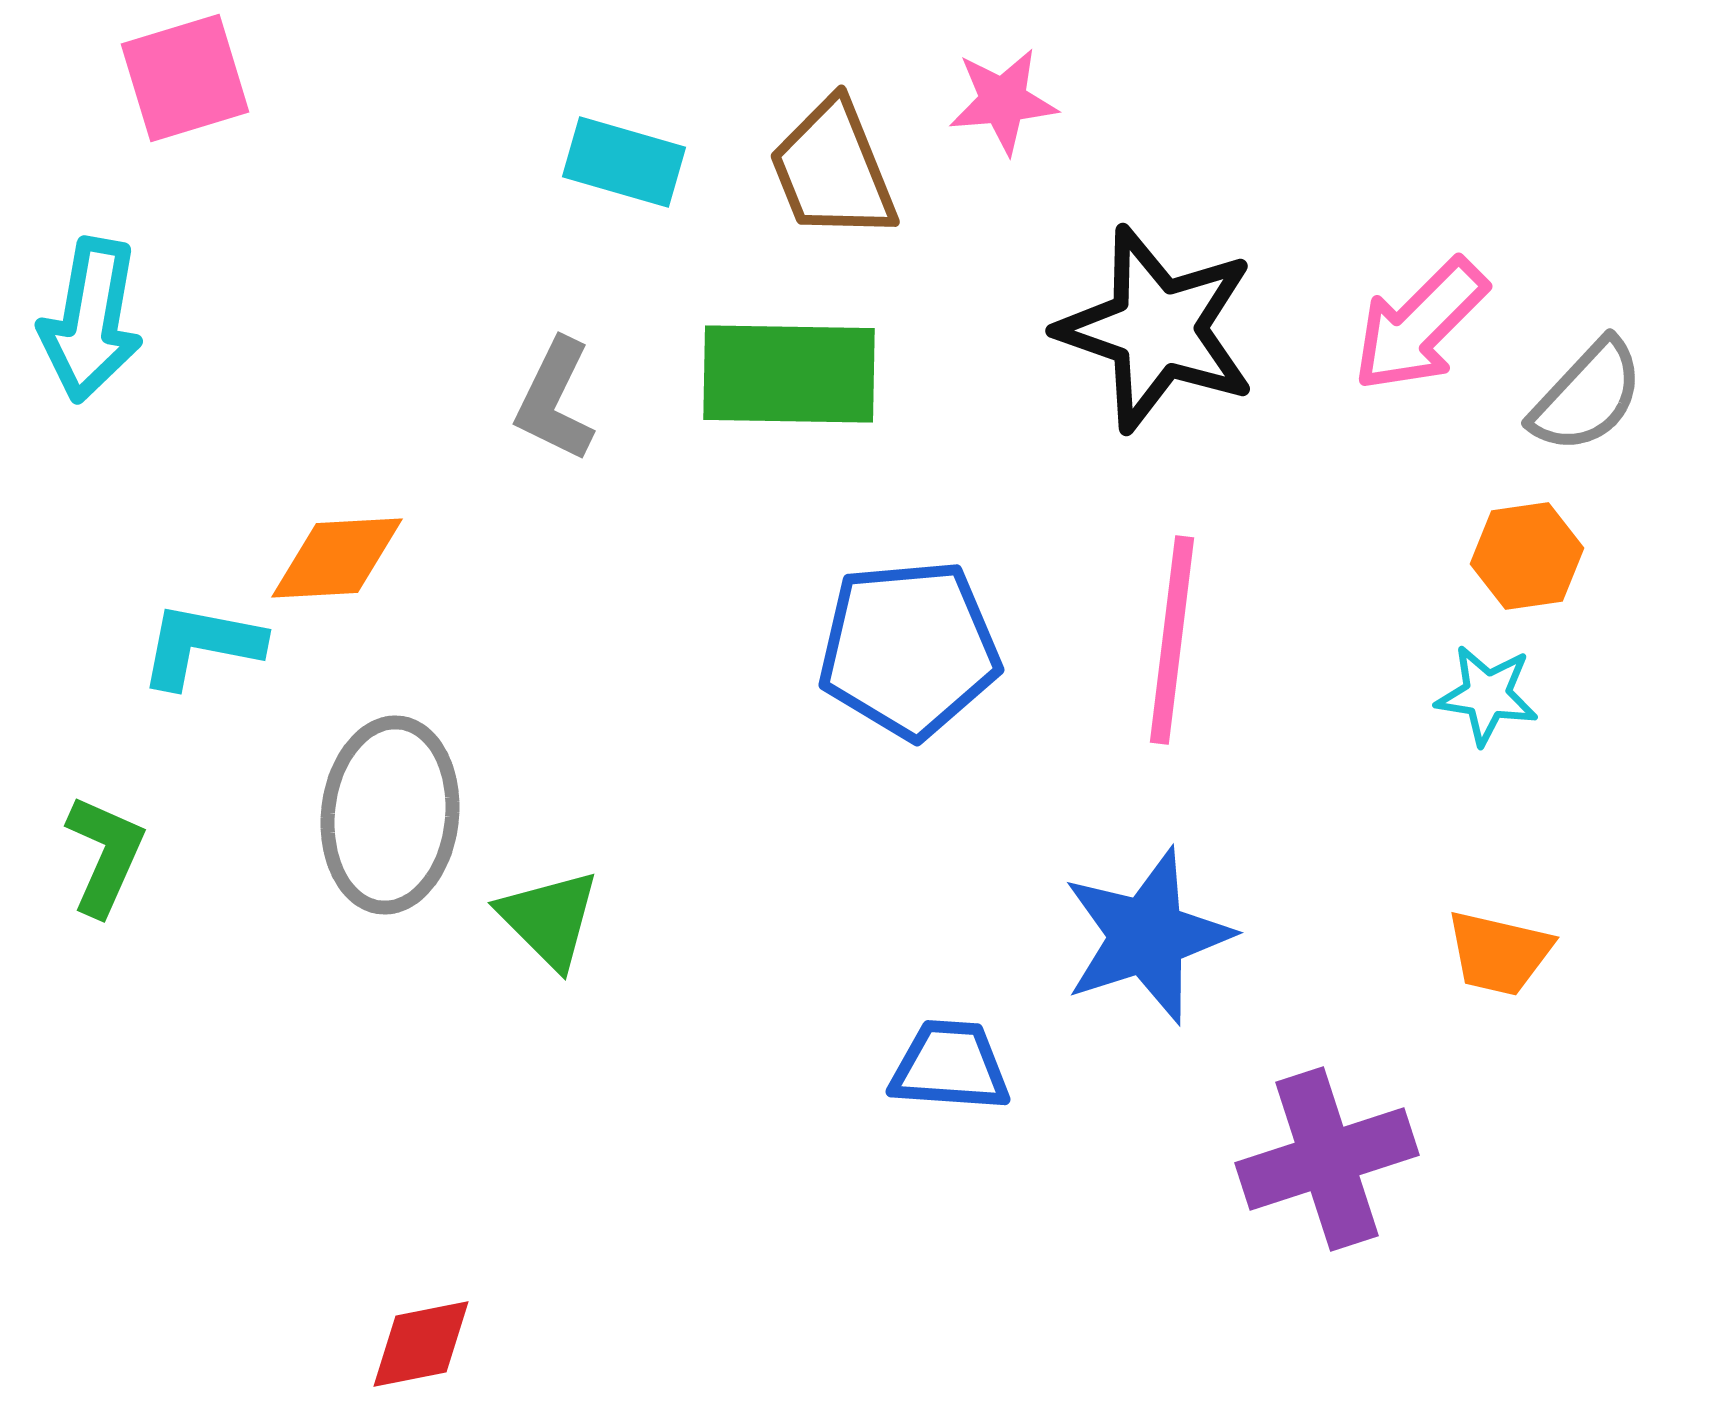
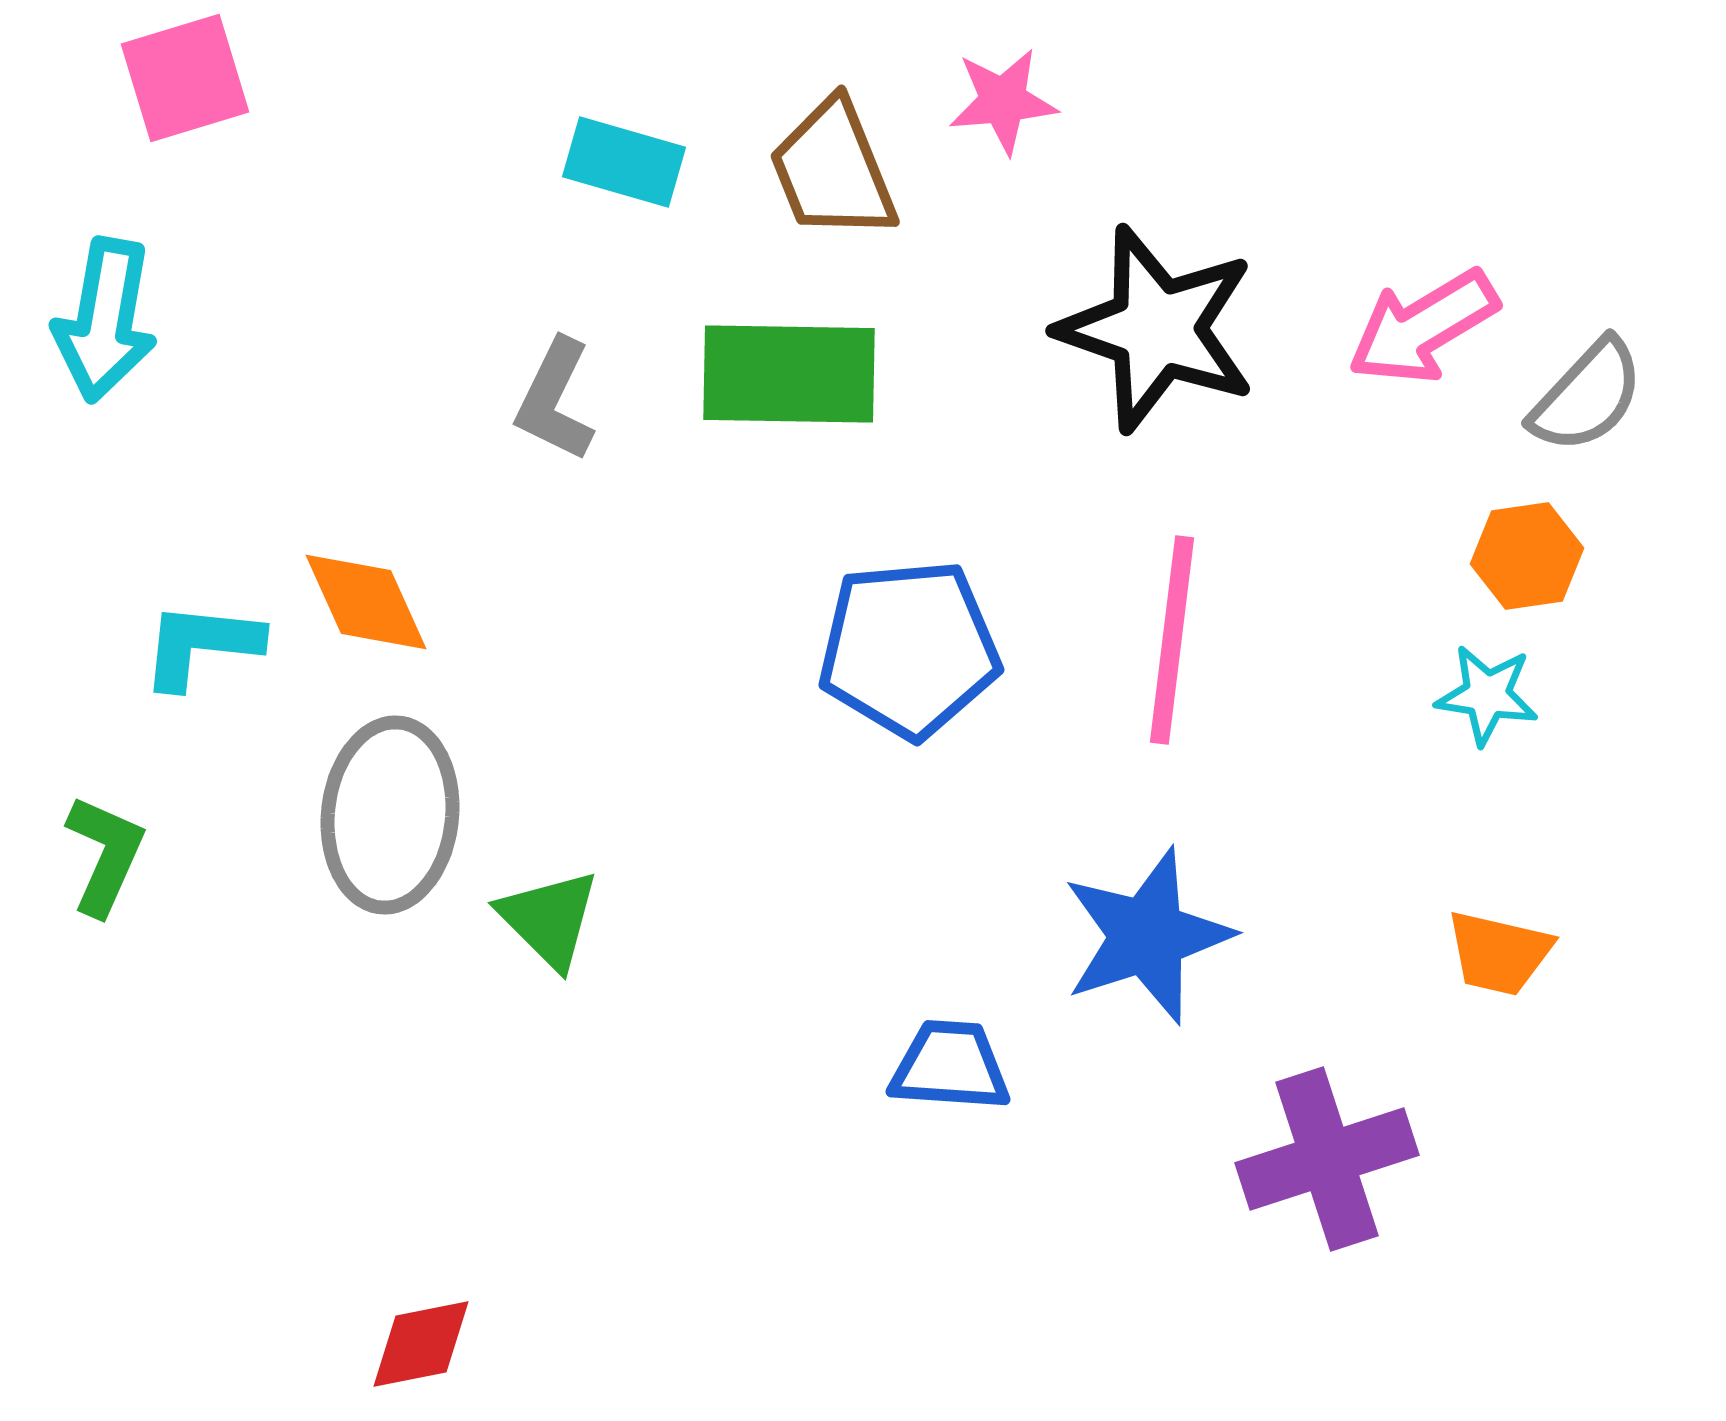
cyan arrow: moved 14 px right
pink arrow: moved 3 px right, 2 px down; rotated 14 degrees clockwise
orange diamond: moved 29 px right, 44 px down; rotated 69 degrees clockwise
cyan L-shape: rotated 5 degrees counterclockwise
